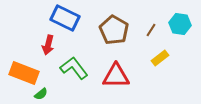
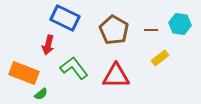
brown line: rotated 56 degrees clockwise
